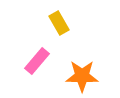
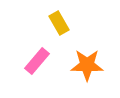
orange star: moved 5 px right, 11 px up
